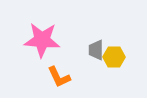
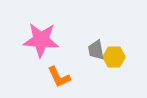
pink star: moved 1 px left
gray trapezoid: rotated 10 degrees counterclockwise
